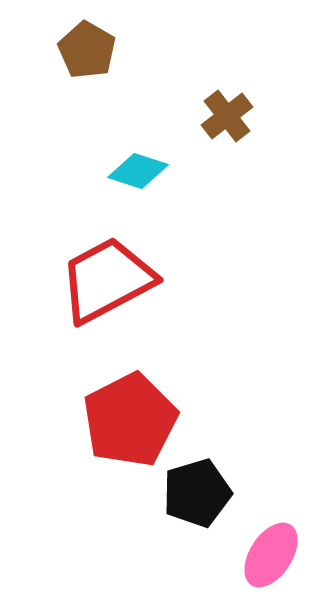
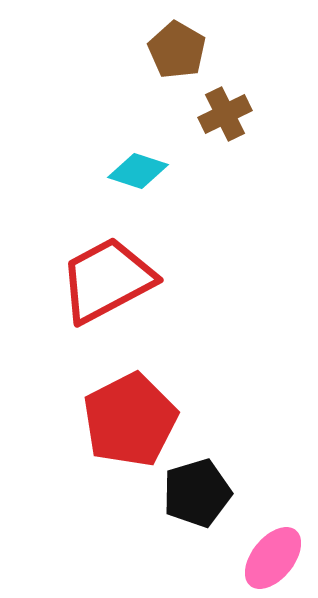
brown pentagon: moved 90 px right
brown cross: moved 2 px left, 2 px up; rotated 12 degrees clockwise
pink ellipse: moved 2 px right, 3 px down; rotated 6 degrees clockwise
